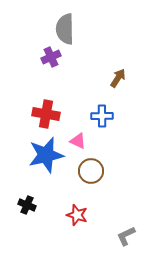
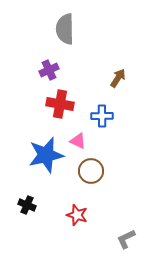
purple cross: moved 2 px left, 13 px down
red cross: moved 14 px right, 10 px up
gray L-shape: moved 3 px down
